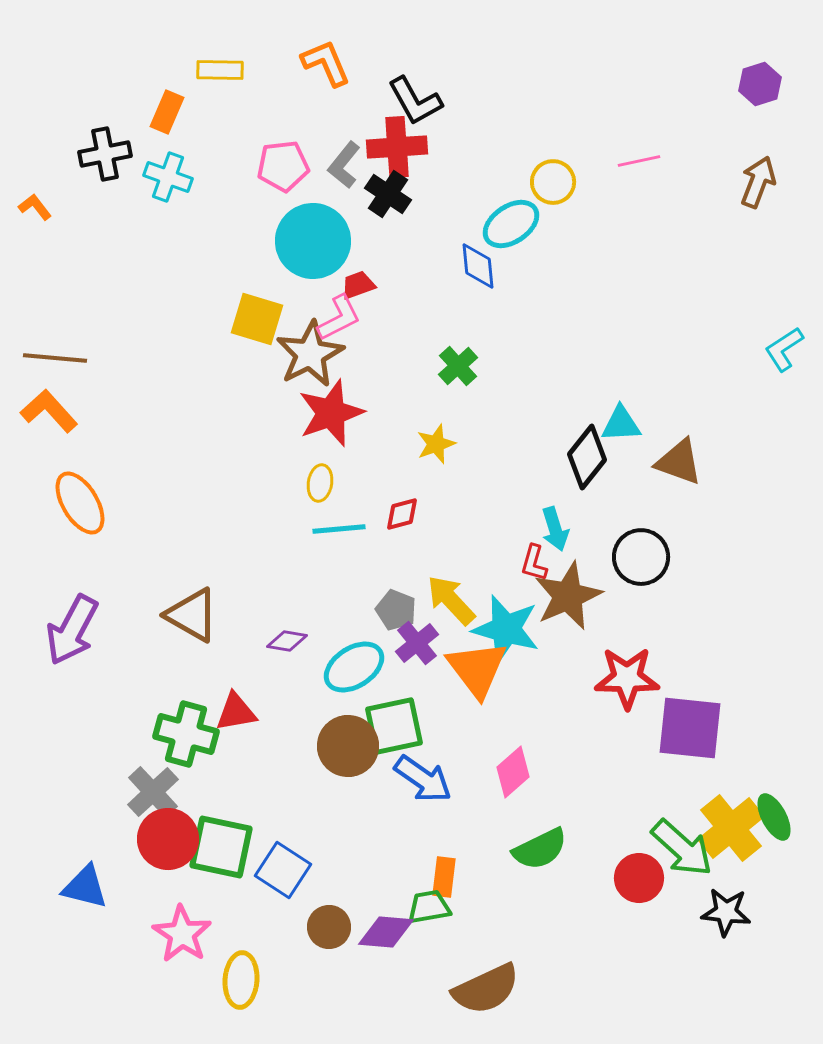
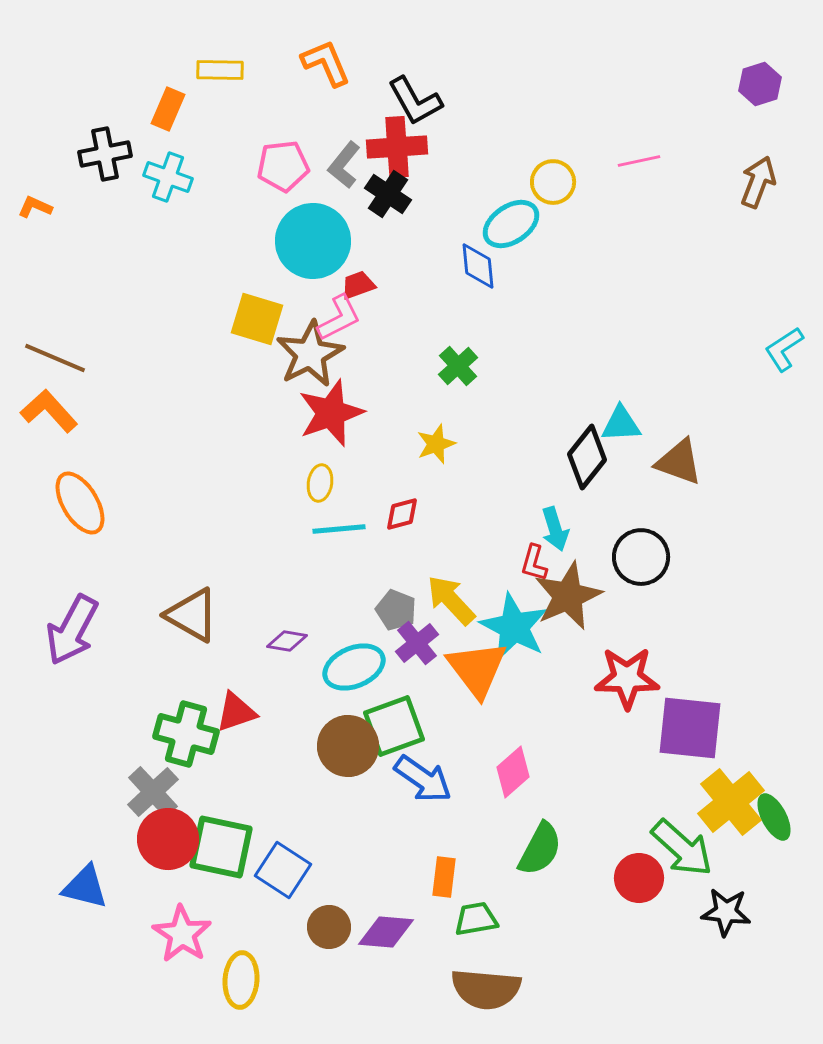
orange rectangle at (167, 112): moved 1 px right, 3 px up
orange L-shape at (35, 207): rotated 28 degrees counterclockwise
brown line at (55, 358): rotated 18 degrees clockwise
cyan star at (506, 629): moved 8 px right, 2 px up; rotated 12 degrees clockwise
cyan ellipse at (354, 667): rotated 10 degrees clockwise
red triangle at (236, 712): rotated 9 degrees counterclockwise
green square at (394, 726): rotated 8 degrees counterclockwise
yellow cross at (731, 828): moved 26 px up
green semicircle at (540, 849): rotated 36 degrees counterclockwise
green trapezoid at (429, 907): moved 47 px right, 12 px down
brown semicircle at (486, 989): rotated 30 degrees clockwise
